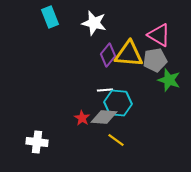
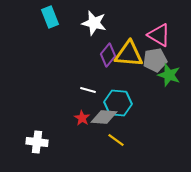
green star: moved 5 px up
white line: moved 17 px left; rotated 21 degrees clockwise
